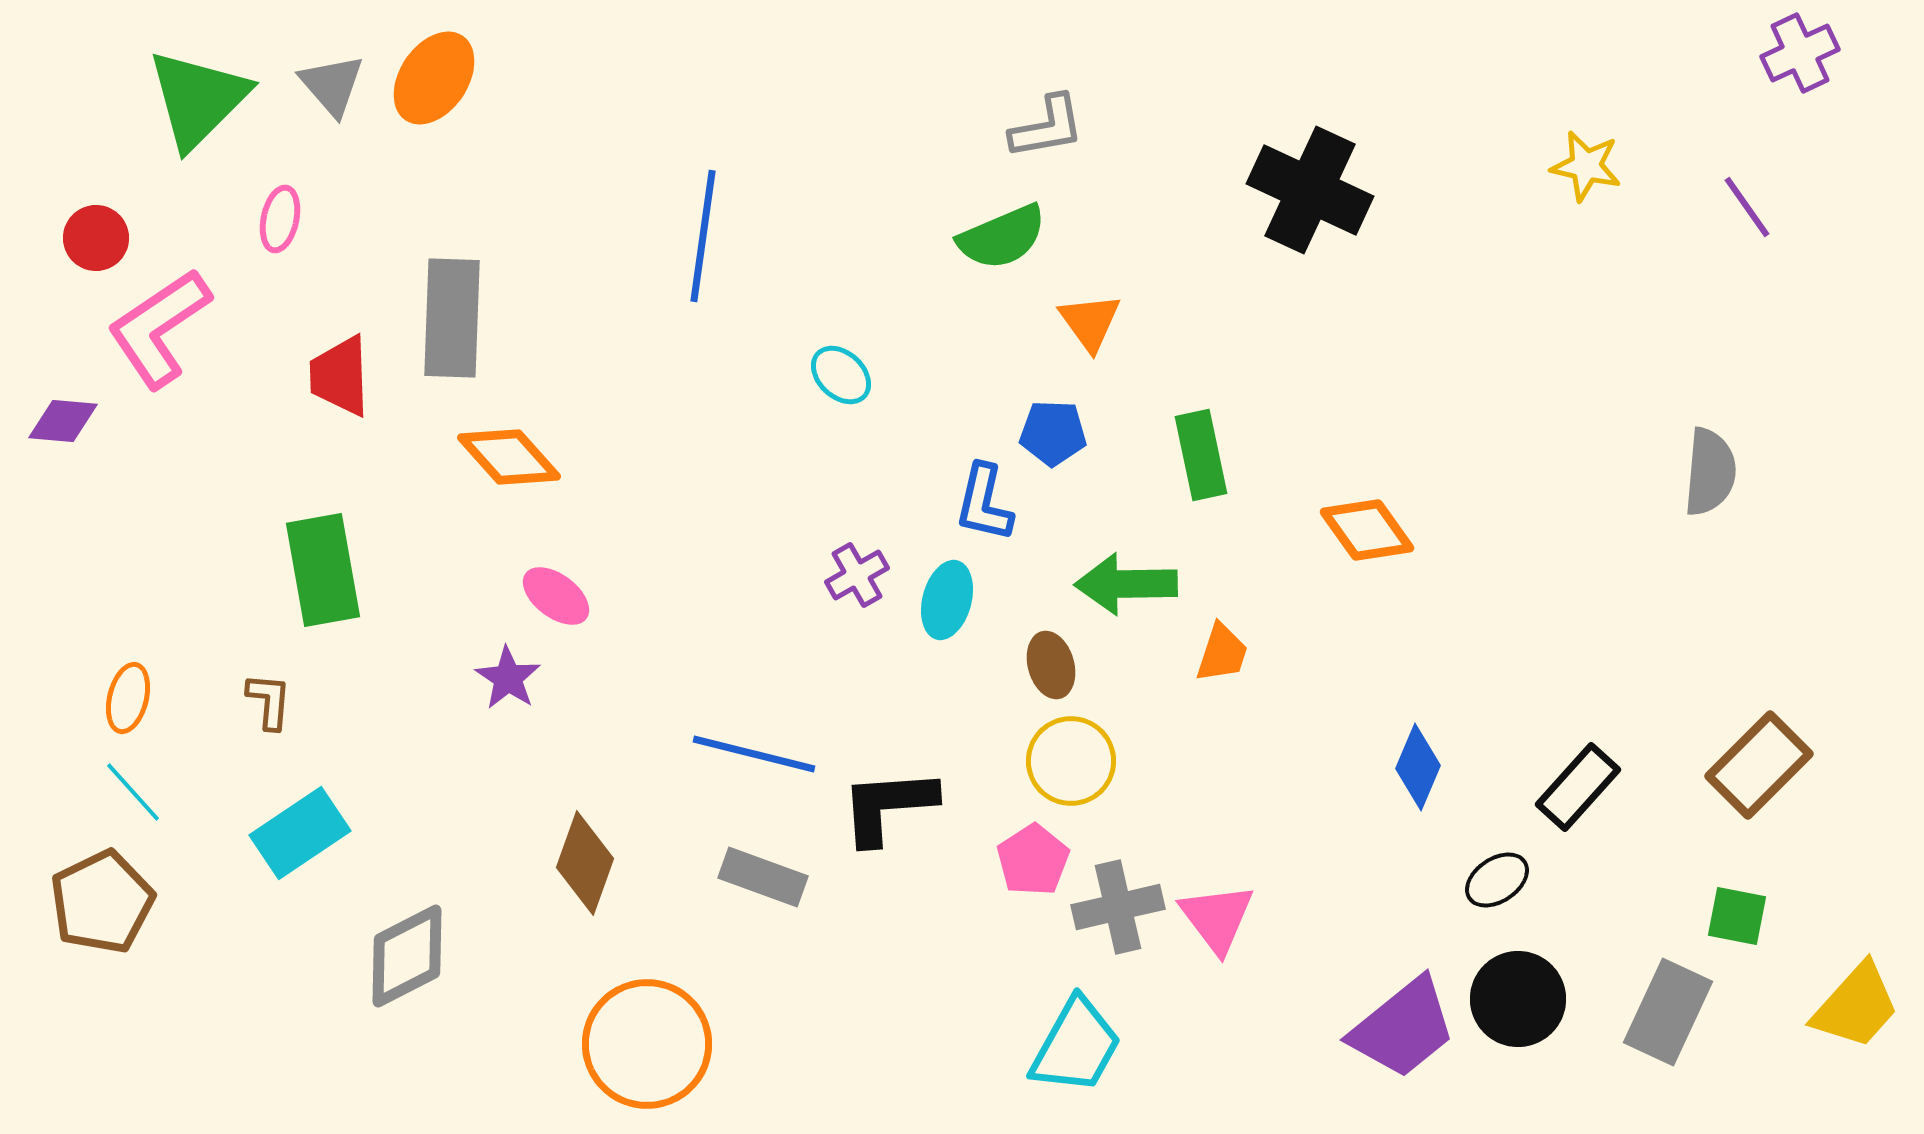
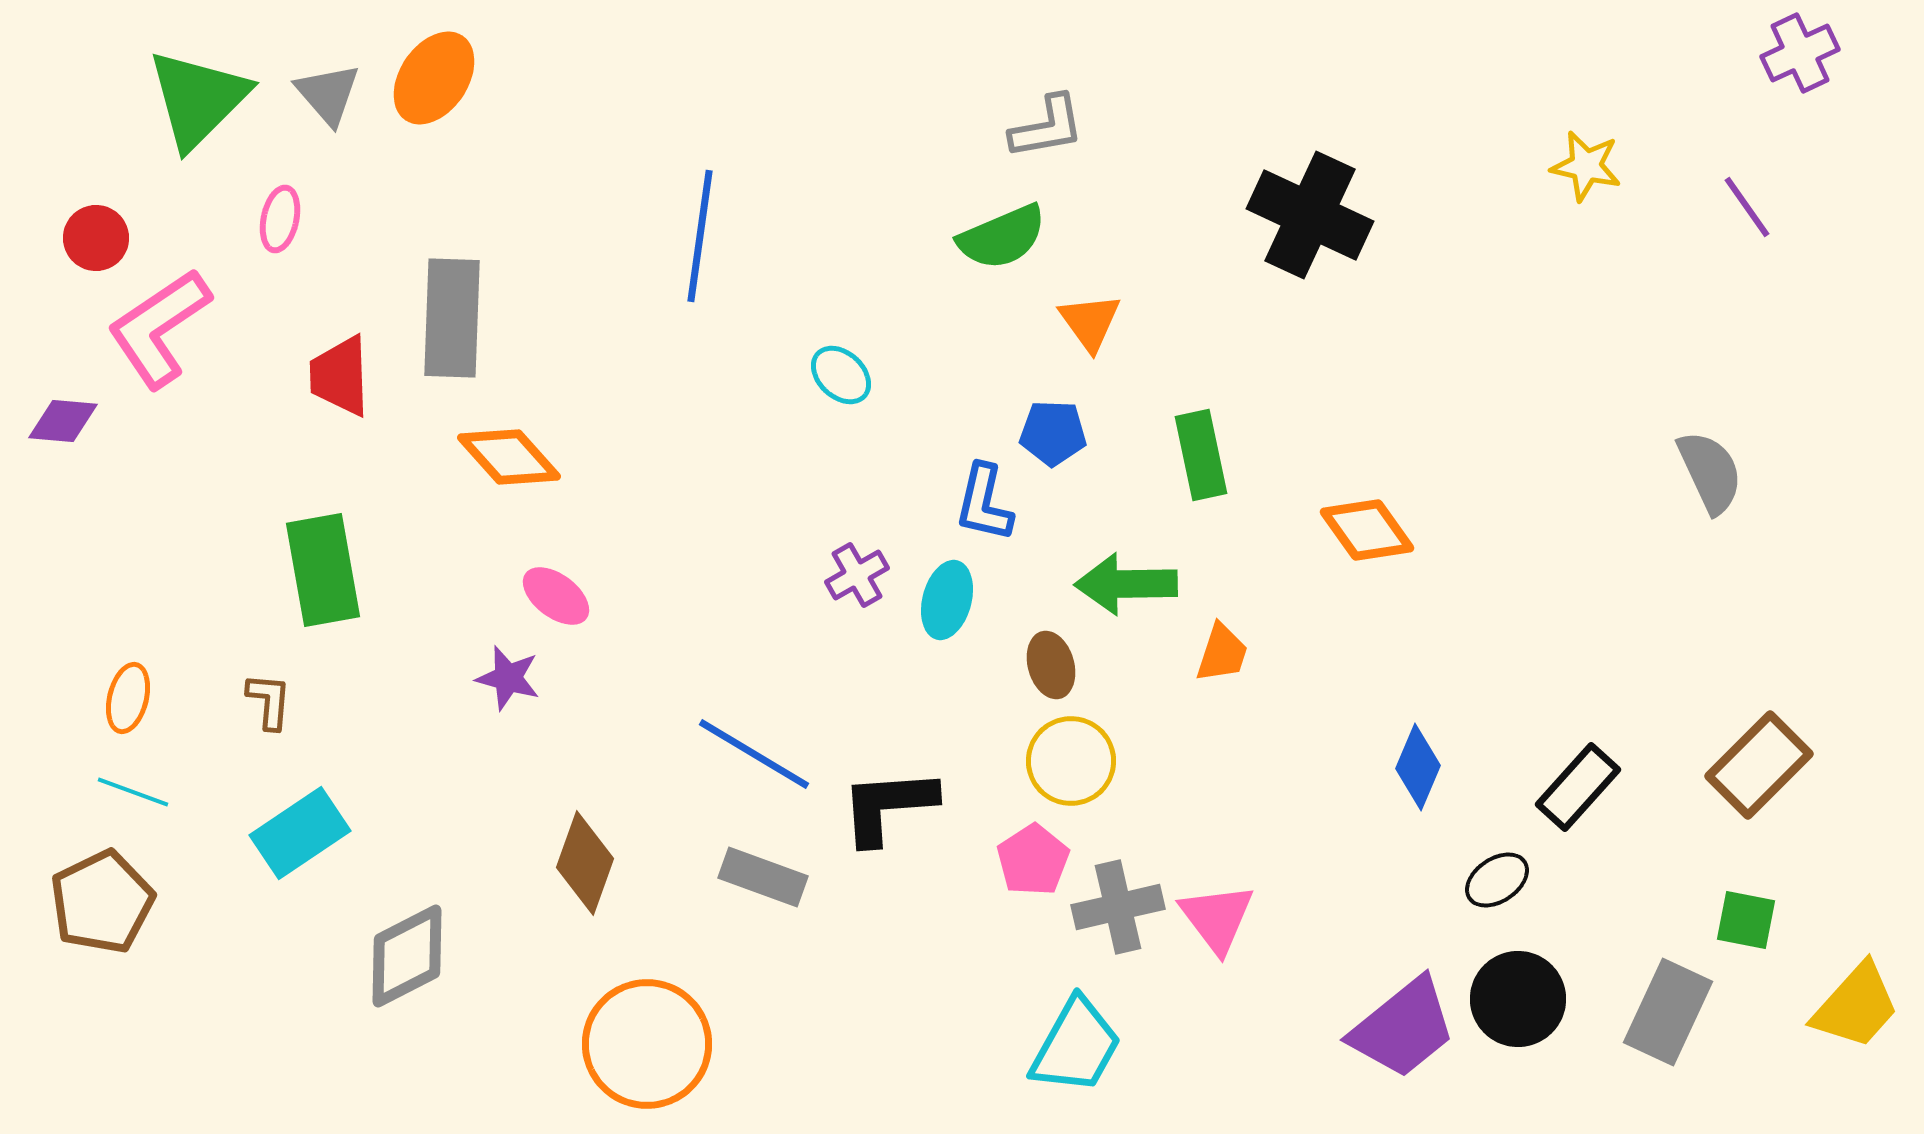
gray triangle at (332, 85): moved 4 px left, 9 px down
black cross at (1310, 190): moved 25 px down
blue line at (703, 236): moved 3 px left
gray semicircle at (1710, 472): rotated 30 degrees counterclockwise
purple star at (508, 678): rotated 18 degrees counterclockwise
blue line at (754, 754): rotated 17 degrees clockwise
cyan line at (133, 792): rotated 28 degrees counterclockwise
green square at (1737, 916): moved 9 px right, 4 px down
